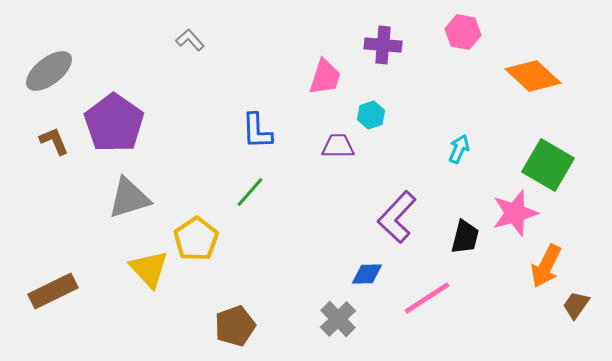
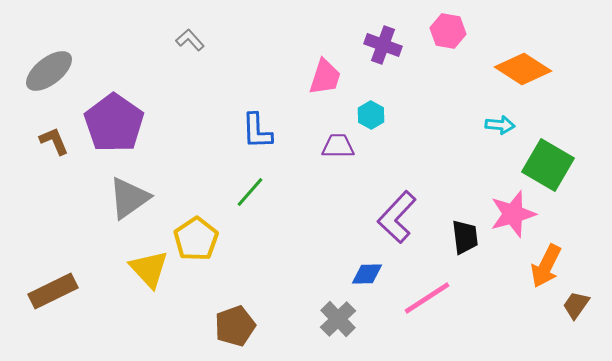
pink hexagon: moved 15 px left, 1 px up
purple cross: rotated 15 degrees clockwise
orange diamond: moved 10 px left, 7 px up; rotated 10 degrees counterclockwise
cyan hexagon: rotated 12 degrees counterclockwise
cyan arrow: moved 41 px right, 24 px up; rotated 72 degrees clockwise
gray triangle: rotated 18 degrees counterclockwise
pink star: moved 2 px left, 1 px down
black trapezoid: rotated 21 degrees counterclockwise
